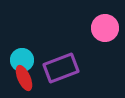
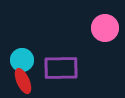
purple rectangle: rotated 20 degrees clockwise
red ellipse: moved 1 px left, 3 px down
